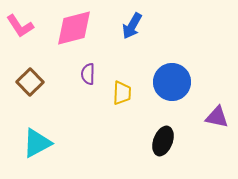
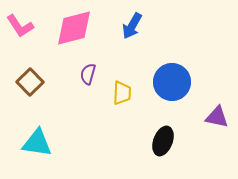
purple semicircle: rotated 15 degrees clockwise
cyan triangle: rotated 36 degrees clockwise
